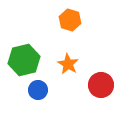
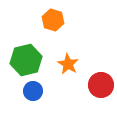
orange hexagon: moved 17 px left
green hexagon: moved 2 px right
blue circle: moved 5 px left, 1 px down
